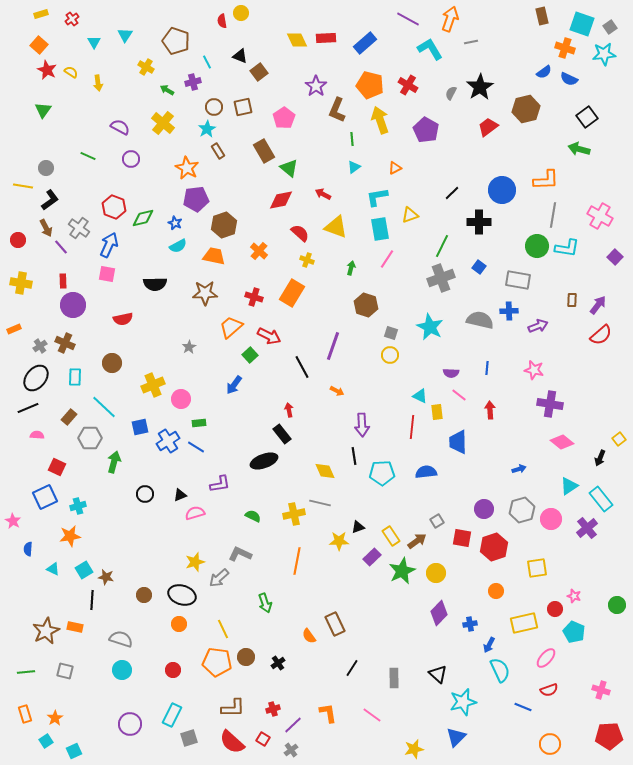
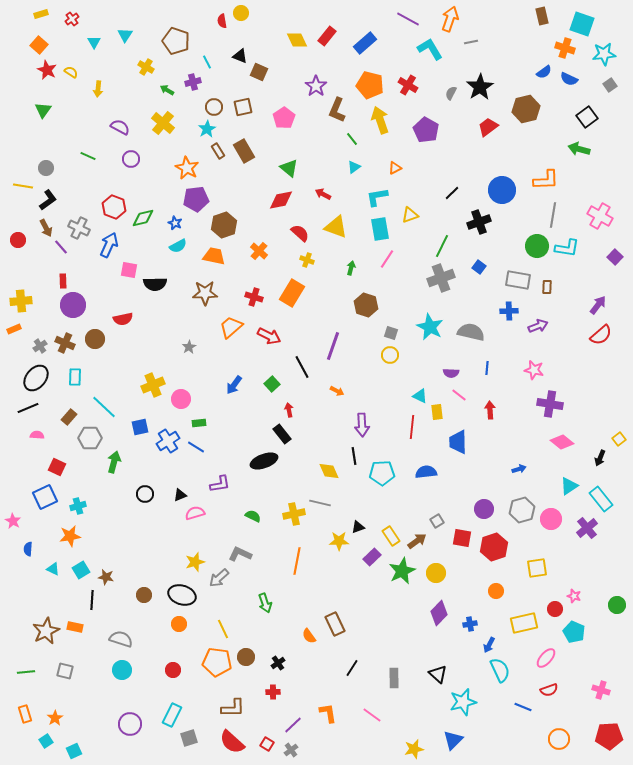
gray square at (610, 27): moved 58 px down
red rectangle at (326, 38): moved 1 px right, 2 px up; rotated 48 degrees counterclockwise
brown square at (259, 72): rotated 30 degrees counterclockwise
yellow arrow at (98, 83): moved 6 px down; rotated 14 degrees clockwise
green line at (352, 139): rotated 32 degrees counterclockwise
brown rectangle at (264, 151): moved 20 px left
black L-shape at (50, 200): moved 2 px left
black cross at (479, 222): rotated 20 degrees counterclockwise
gray cross at (79, 228): rotated 10 degrees counterclockwise
pink square at (107, 274): moved 22 px right, 4 px up
yellow cross at (21, 283): moved 18 px down; rotated 15 degrees counterclockwise
brown rectangle at (572, 300): moved 25 px left, 13 px up
gray semicircle at (480, 320): moved 9 px left, 12 px down
green square at (250, 355): moved 22 px right, 29 px down
brown circle at (112, 363): moved 17 px left, 24 px up
yellow diamond at (325, 471): moved 4 px right
cyan square at (84, 570): moved 3 px left
red cross at (273, 709): moved 17 px up; rotated 16 degrees clockwise
blue triangle at (456, 737): moved 3 px left, 3 px down
red square at (263, 739): moved 4 px right, 5 px down
orange circle at (550, 744): moved 9 px right, 5 px up
